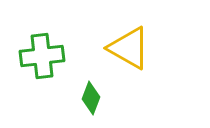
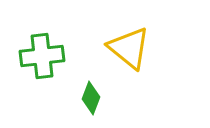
yellow triangle: rotated 9 degrees clockwise
